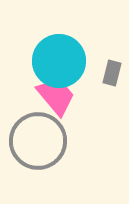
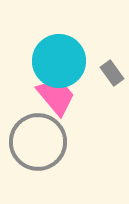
gray rectangle: rotated 50 degrees counterclockwise
gray circle: moved 1 px down
